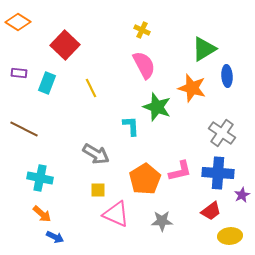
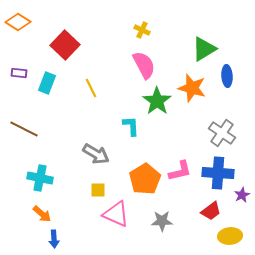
green star: moved 6 px up; rotated 16 degrees clockwise
blue arrow: moved 1 px left, 2 px down; rotated 60 degrees clockwise
